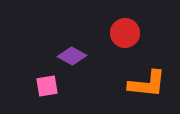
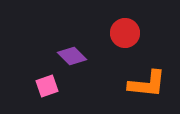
purple diamond: rotated 16 degrees clockwise
pink square: rotated 10 degrees counterclockwise
